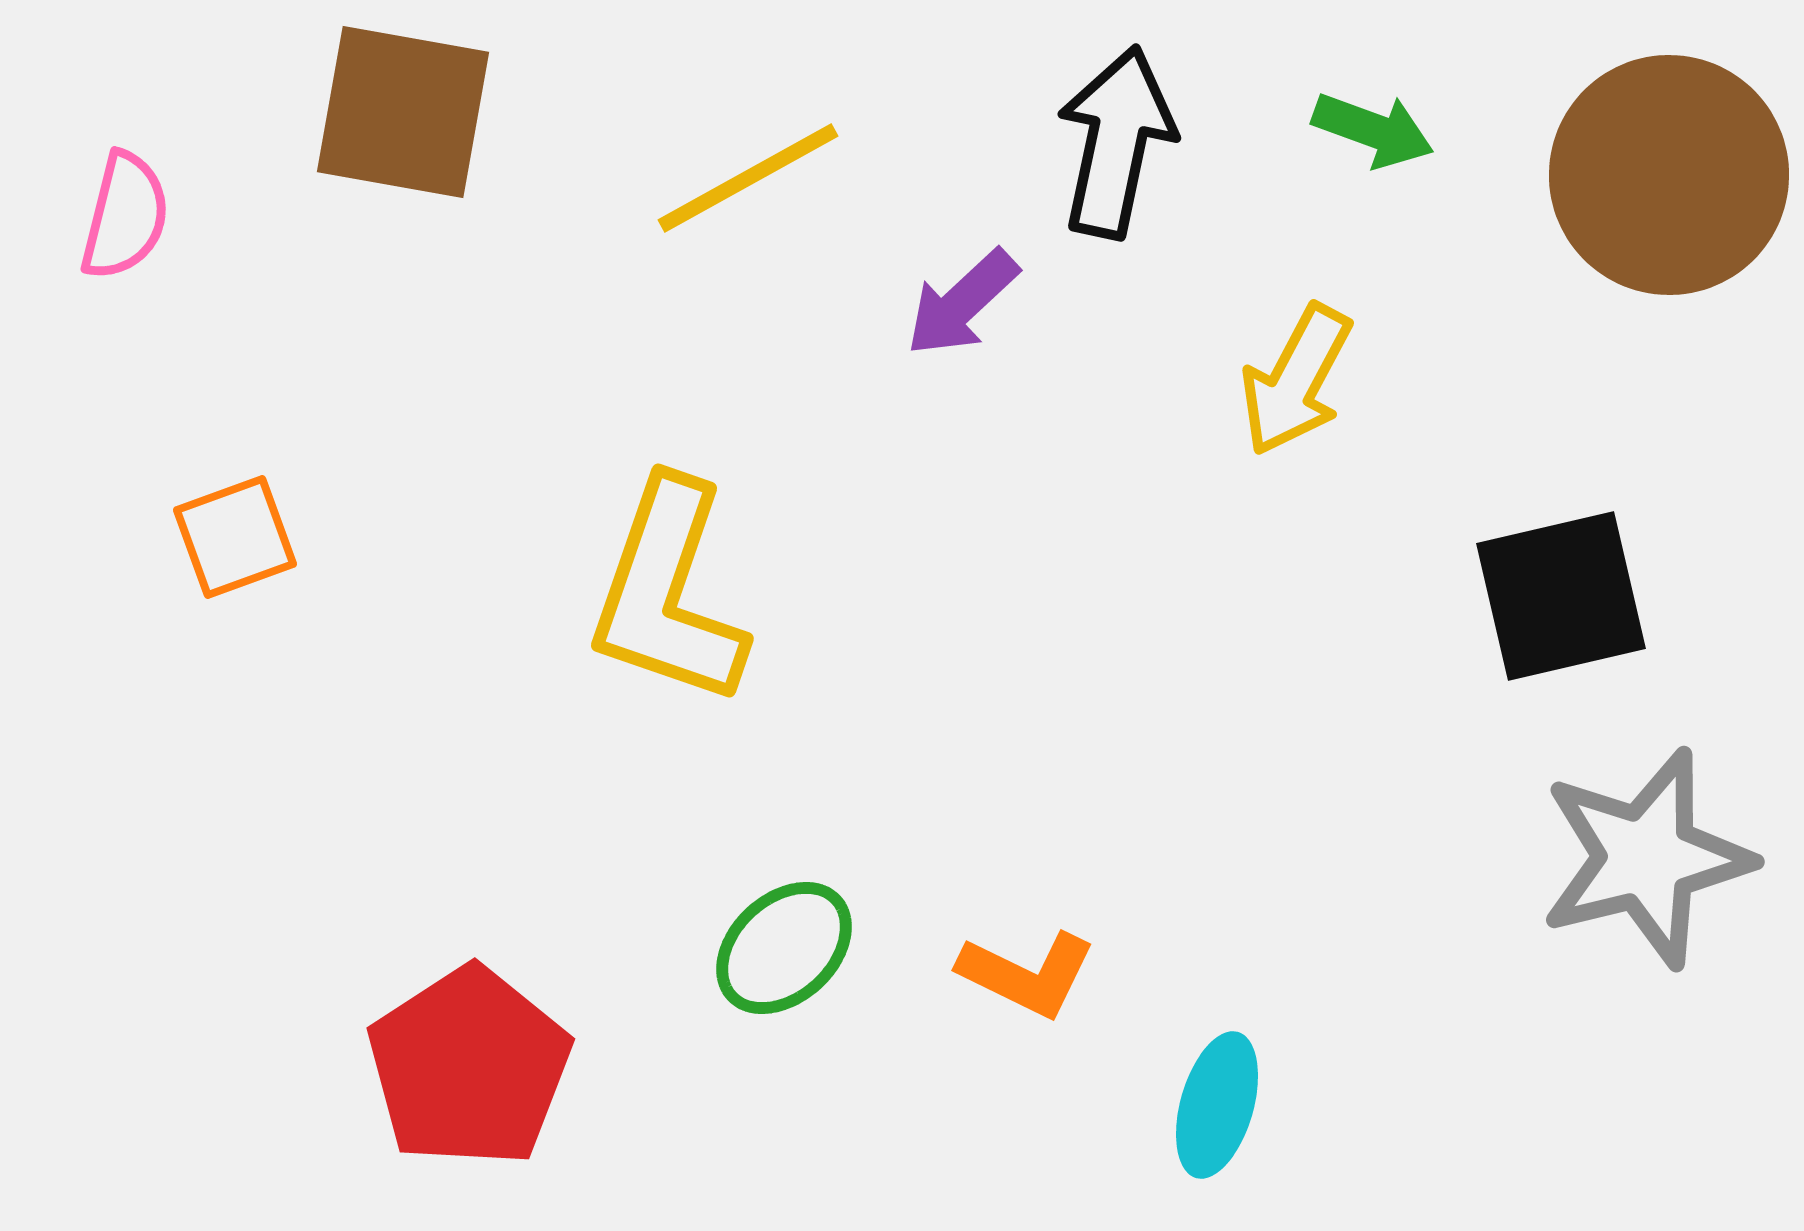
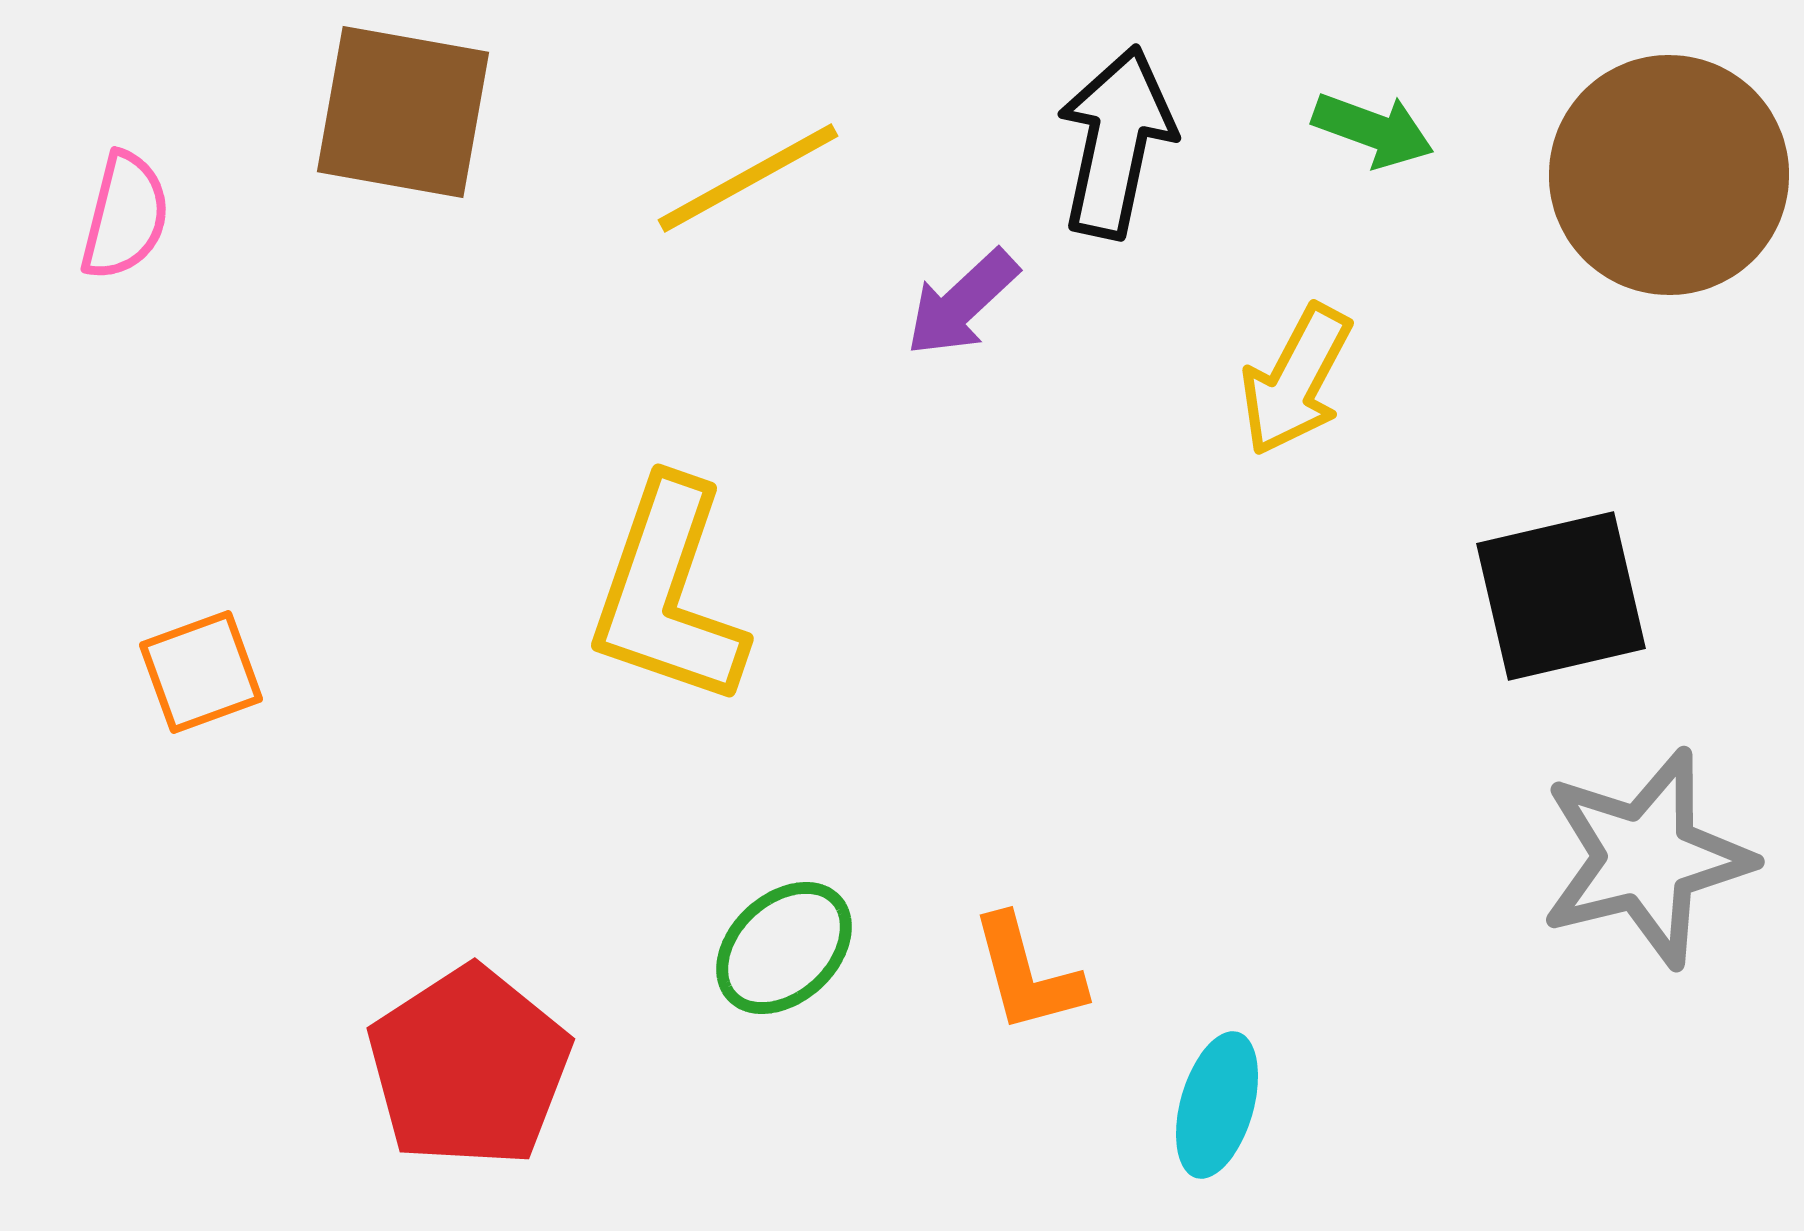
orange square: moved 34 px left, 135 px down
orange L-shape: rotated 49 degrees clockwise
